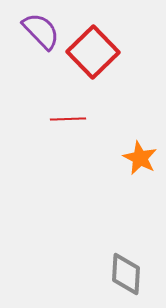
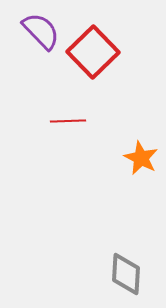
red line: moved 2 px down
orange star: moved 1 px right
